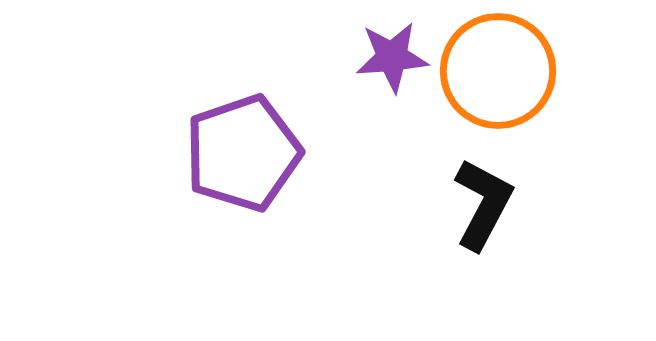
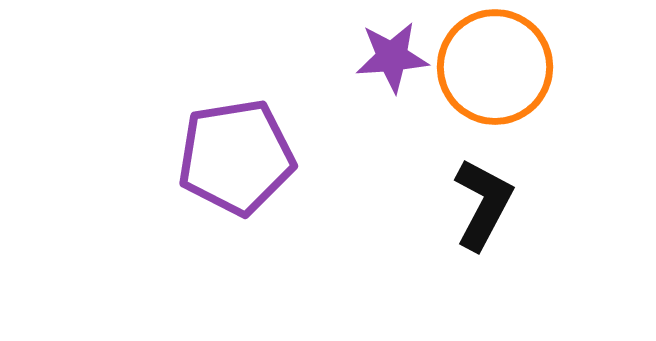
orange circle: moved 3 px left, 4 px up
purple pentagon: moved 7 px left, 4 px down; rotated 10 degrees clockwise
